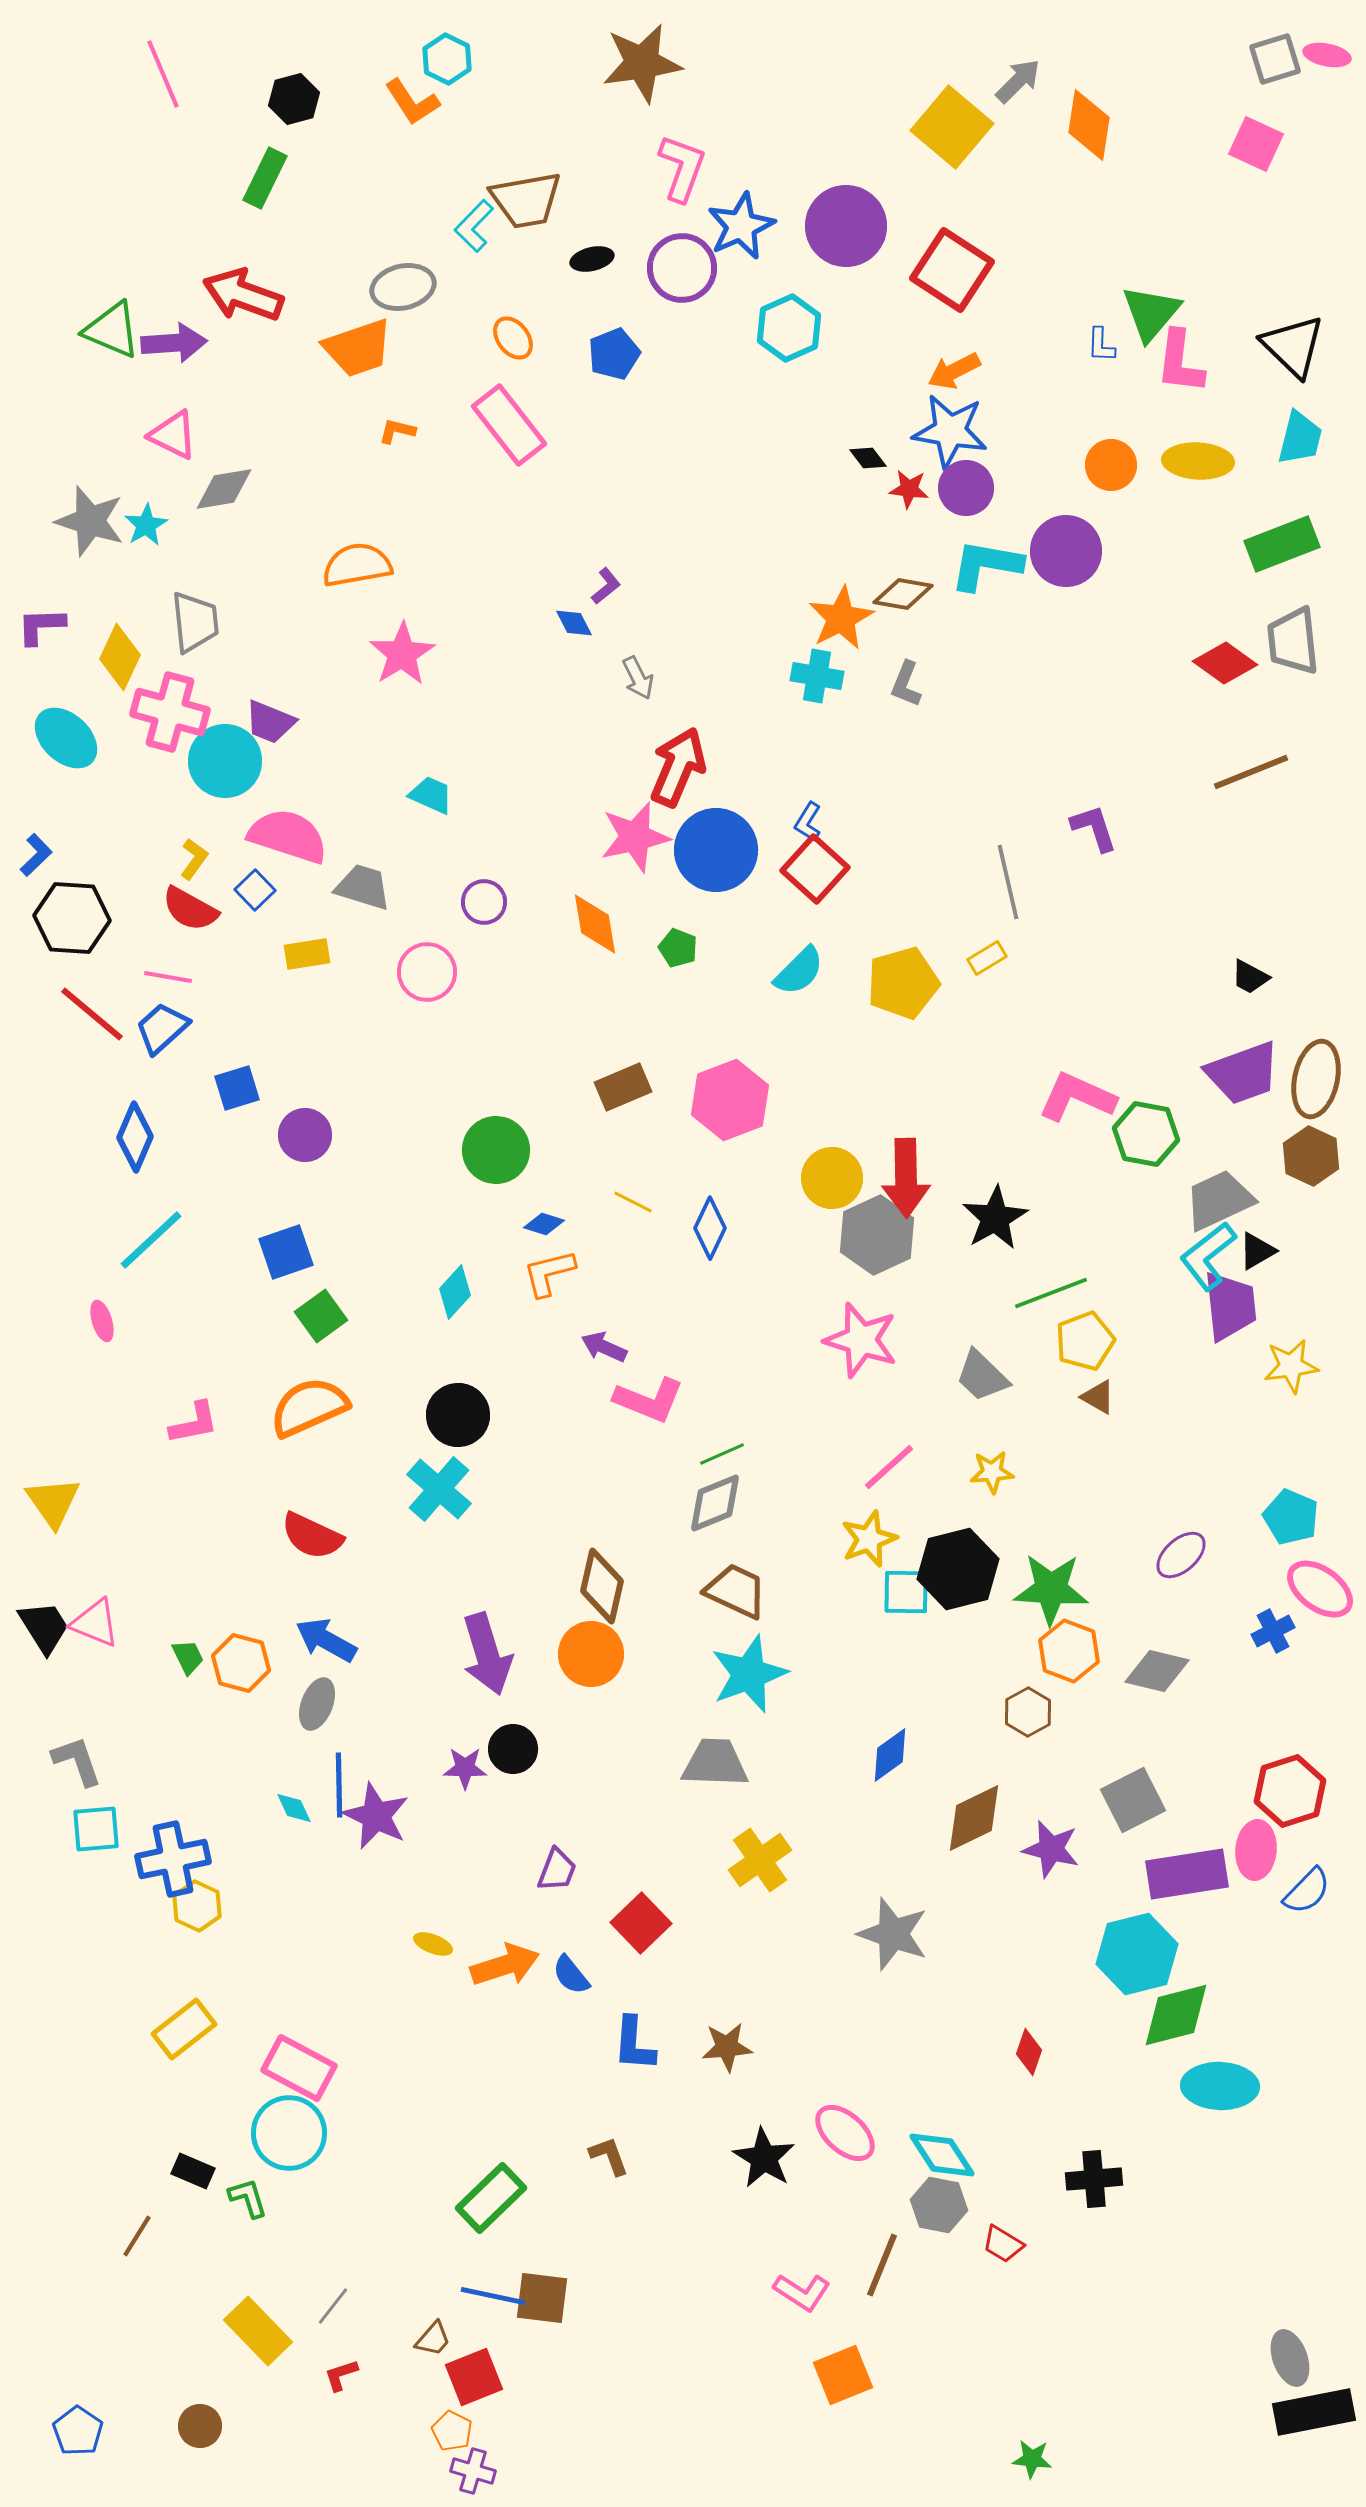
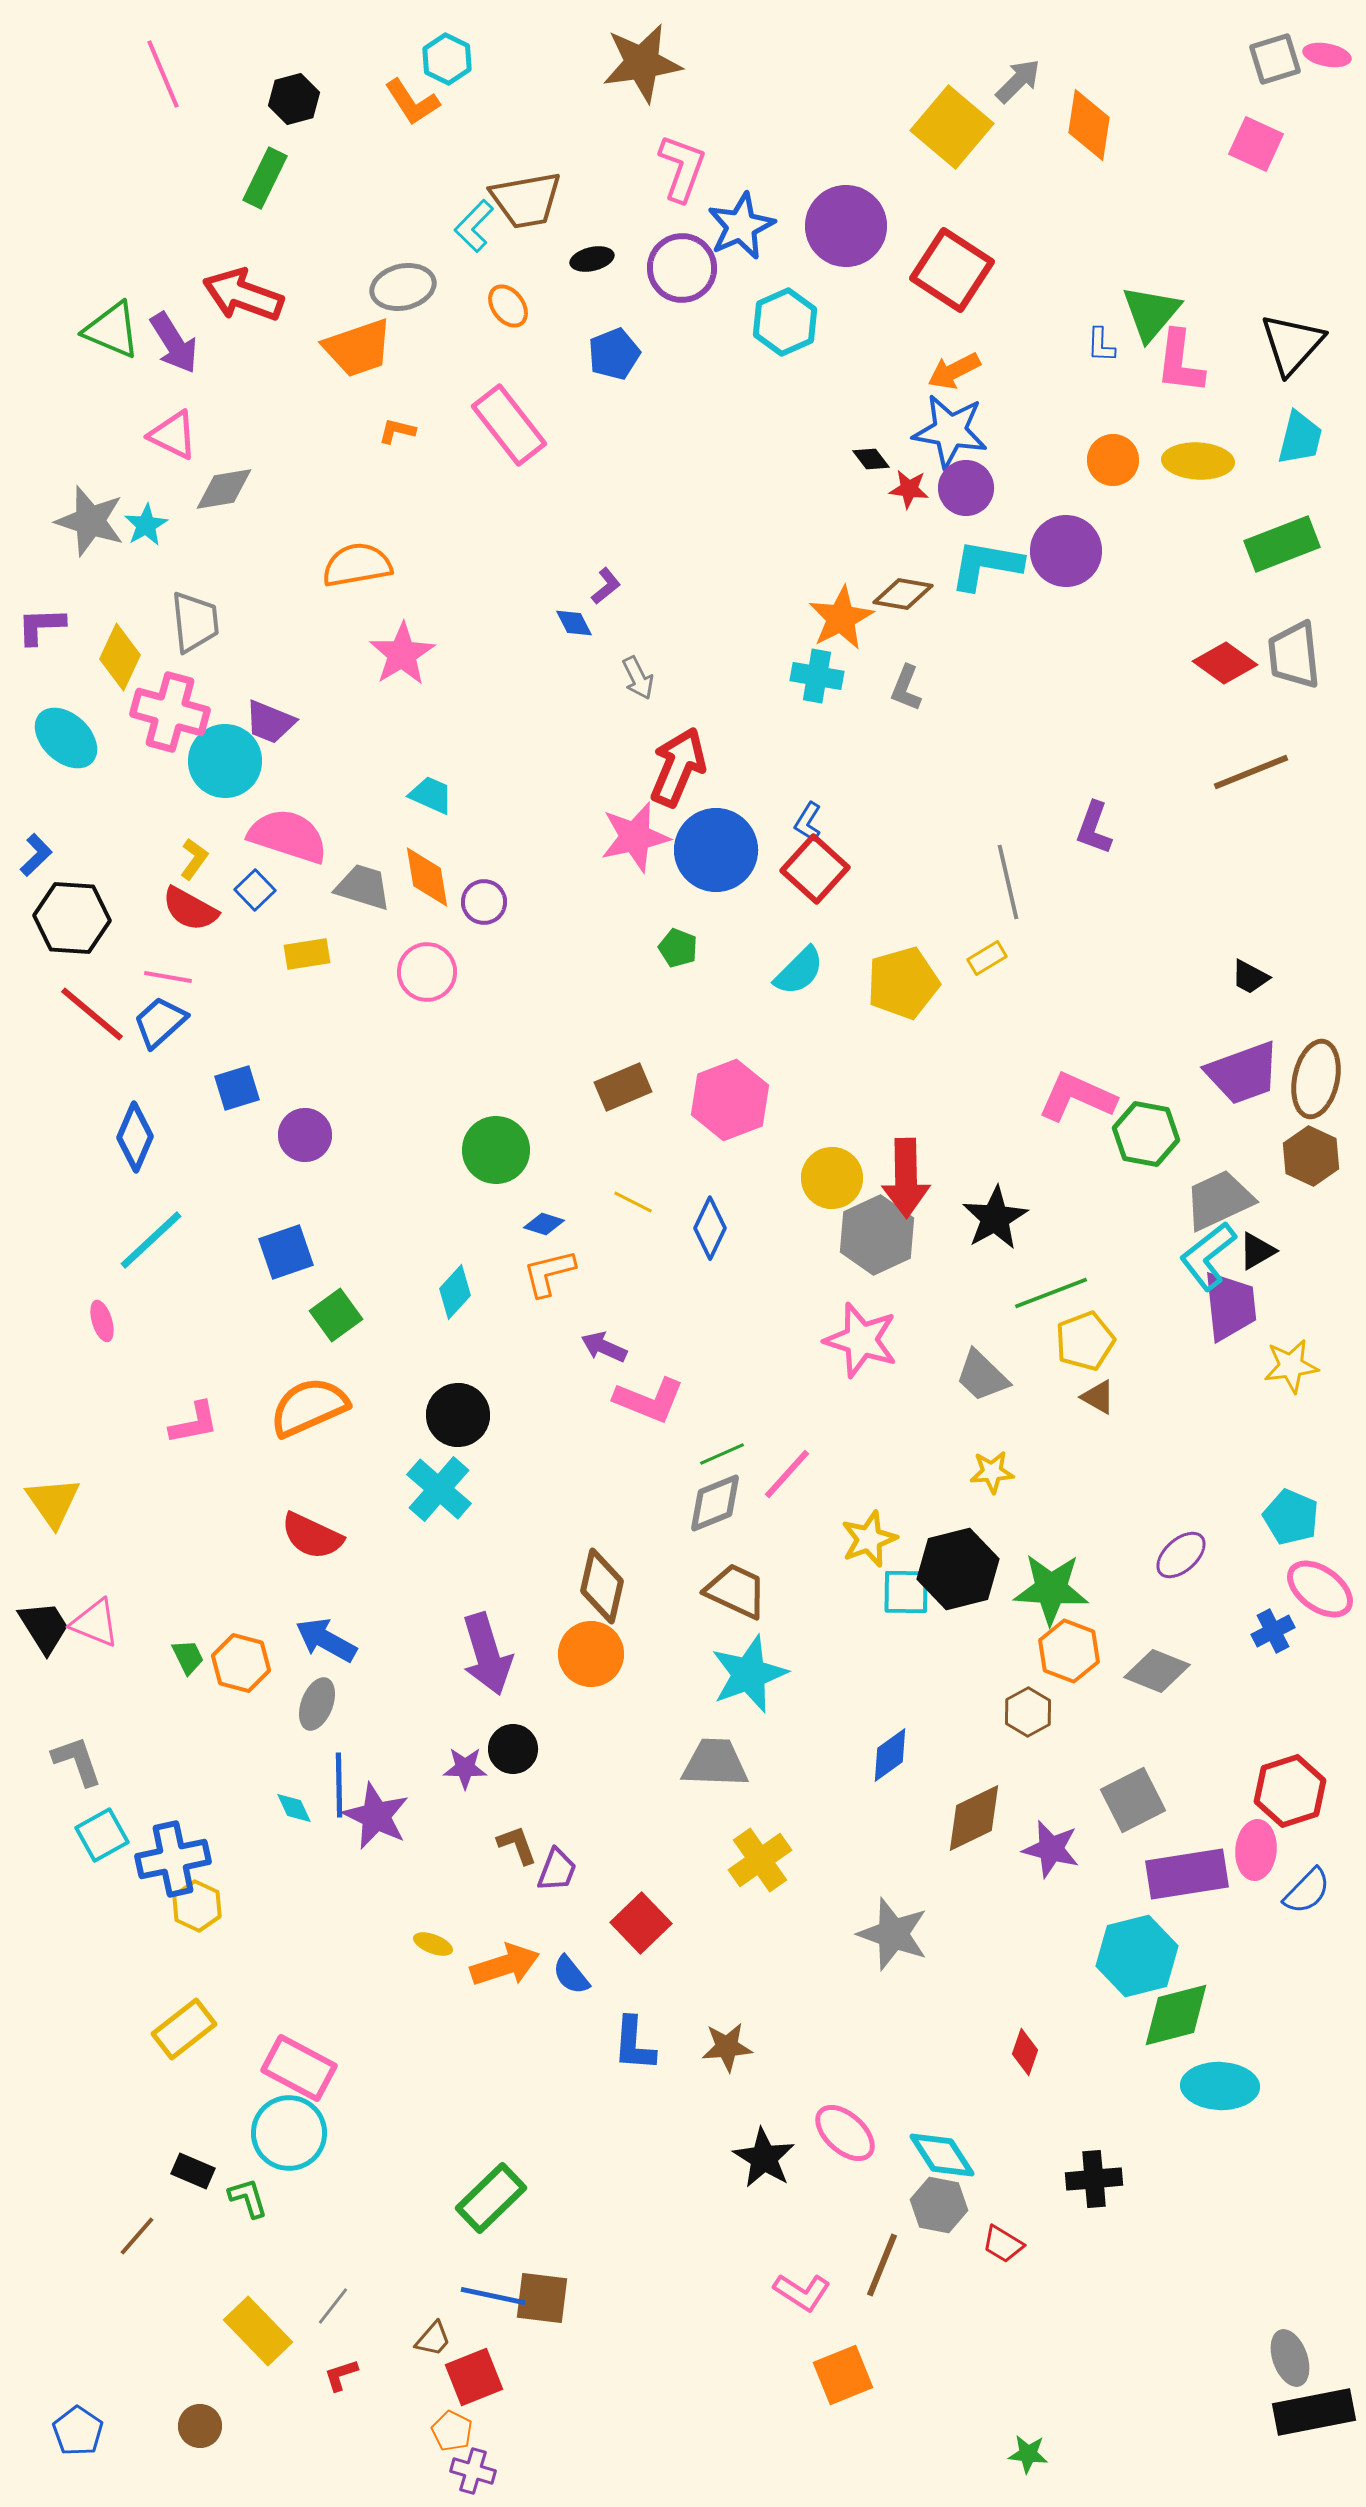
cyan hexagon at (789, 328): moved 4 px left, 6 px up
orange ellipse at (513, 338): moved 5 px left, 32 px up
purple arrow at (174, 343): rotated 62 degrees clockwise
black triangle at (1293, 346): moved 1 px left, 2 px up; rotated 28 degrees clockwise
black diamond at (868, 458): moved 3 px right, 1 px down
orange circle at (1111, 465): moved 2 px right, 5 px up
gray trapezoid at (1293, 641): moved 1 px right, 14 px down
gray L-shape at (906, 684): moved 4 px down
purple L-shape at (1094, 828): rotated 142 degrees counterclockwise
orange diamond at (595, 924): moved 168 px left, 47 px up
blue trapezoid at (162, 1028): moved 2 px left, 6 px up
green square at (321, 1316): moved 15 px right, 1 px up
pink line at (889, 1467): moved 102 px left, 7 px down; rotated 6 degrees counterclockwise
gray diamond at (1157, 1671): rotated 8 degrees clockwise
cyan square at (96, 1829): moved 6 px right, 6 px down; rotated 24 degrees counterclockwise
cyan hexagon at (1137, 1954): moved 2 px down
red diamond at (1029, 2052): moved 4 px left
brown L-shape at (609, 2156): moved 92 px left, 311 px up
brown line at (137, 2236): rotated 9 degrees clockwise
green star at (1032, 2459): moved 4 px left, 5 px up
